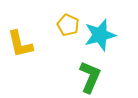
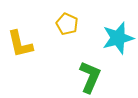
yellow pentagon: moved 1 px left, 1 px up
cyan star: moved 18 px right, 3 px down
